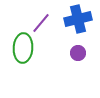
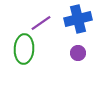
purple line: rotated 15 degrees clockwise
green ellipse: moved 1 px right, 1 px down
